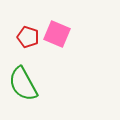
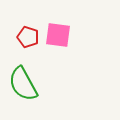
pink square: moved 1 px right, 1 px down; rotated 16 degrees counterclockwise
